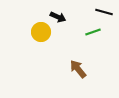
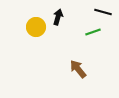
black line: moved 1 px left
black arrow: rotated 98 degrees counterclockwise
yellow circle: moved 5 px left, 5 px up
